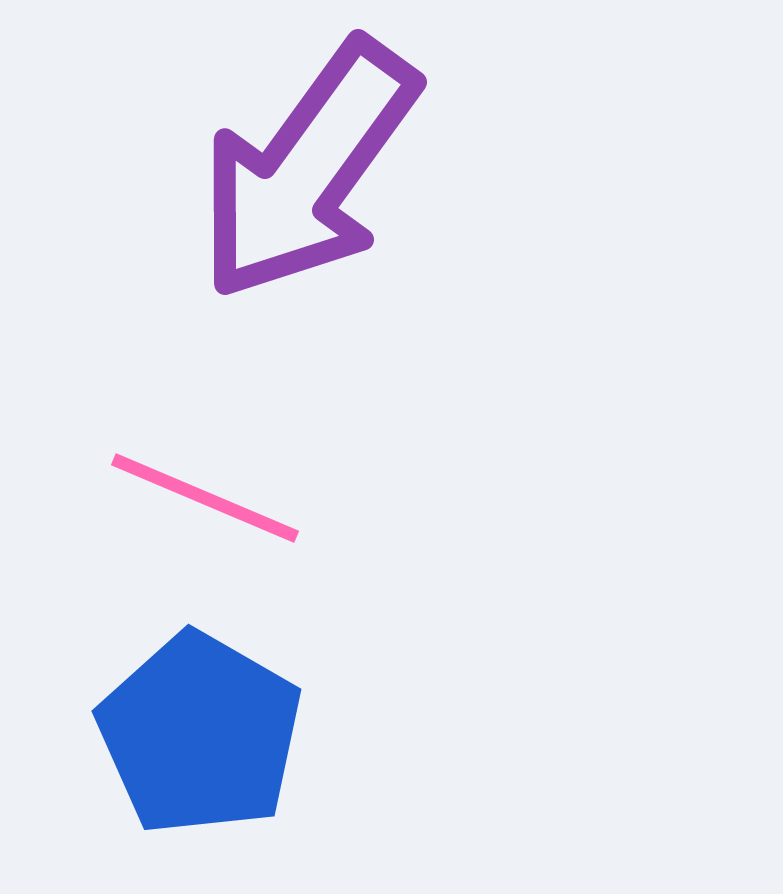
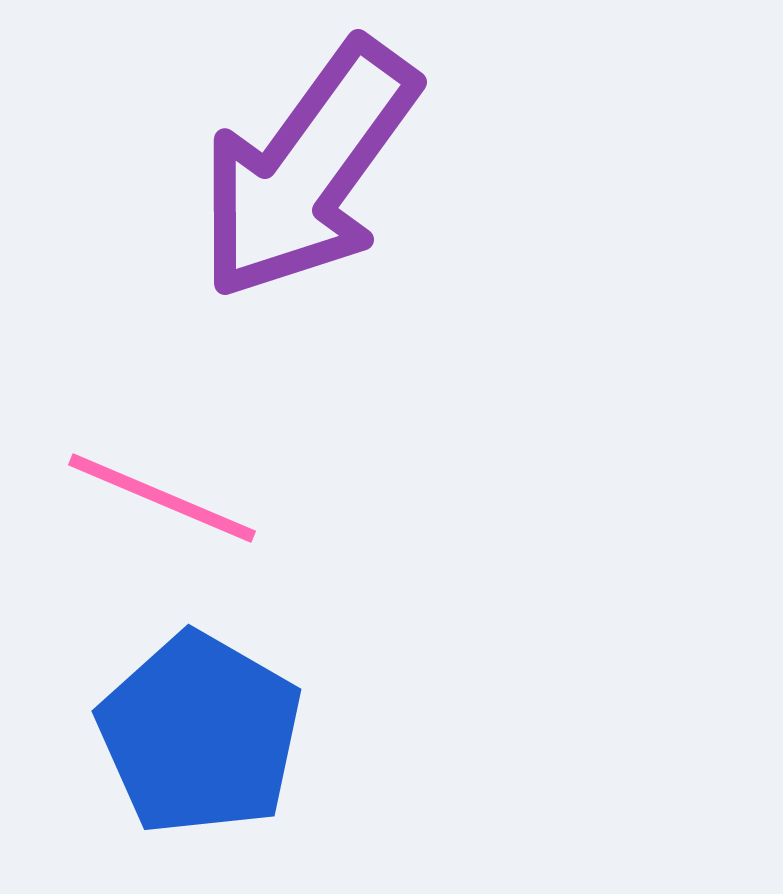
pink line: moved 43 px left
